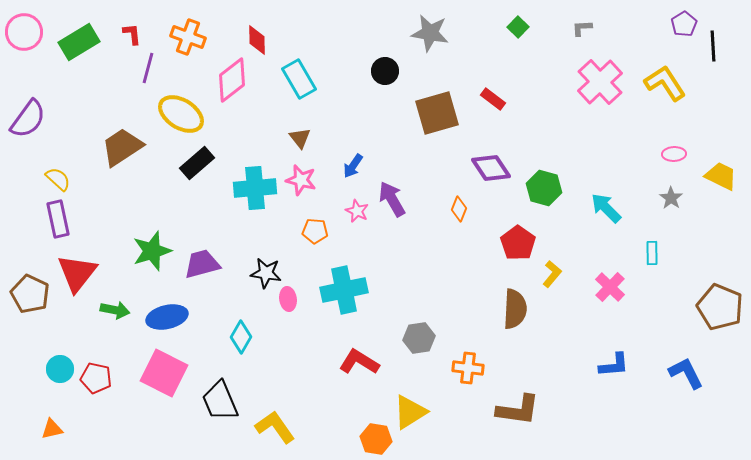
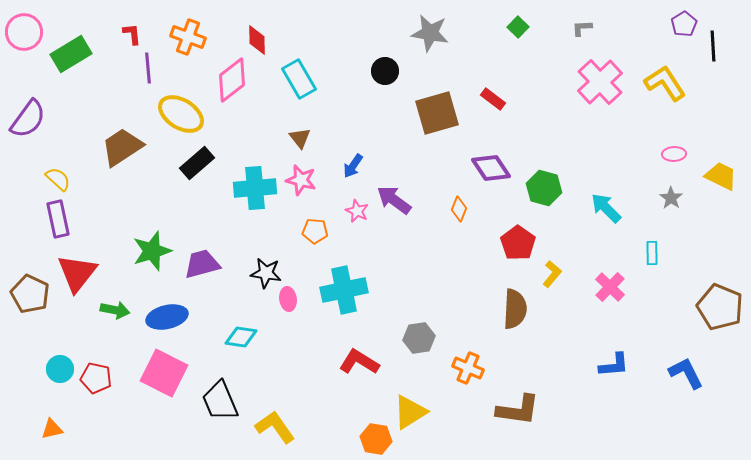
green rectangle at (79, 42): moved 8 px left, 12 px down
purple line at (148, 68): rotated 20 degrees counterclockwise
purple arrow at (392, 199): moved 2 px right, 1 px down; rotated 24 degrees counterclockwise
cyan diamond at (241, 337): rotated 68 degrees clockwise
orange cross at (468, 368): rotated 16 degrees clockwise
